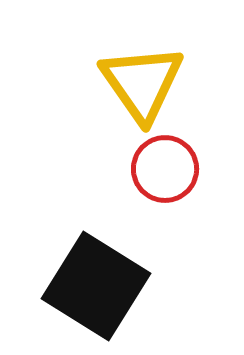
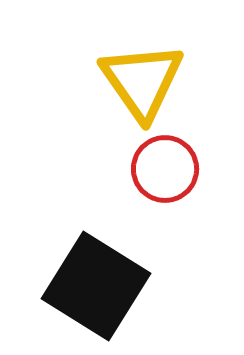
yellow triangle: moved 2 px up
